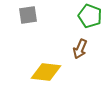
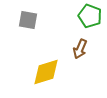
gray square: moved 5 px down; rotated 18 degrees clockwise
yellow diamond: rotated 24 degrees counterclockwise
